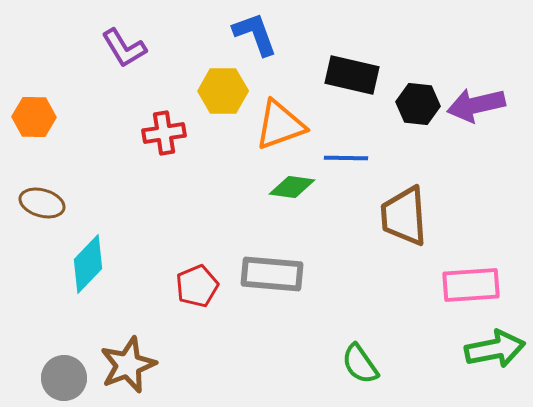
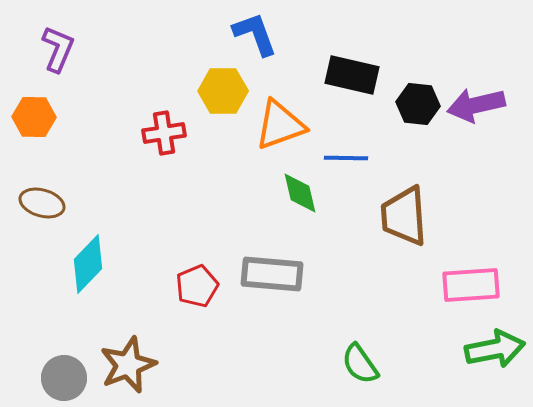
purple L-shape: moved 66 px left, 1 px down; rotated 126 degrees counterclockwise
green diamond: moved 8 px right, 6 px down; rotated 69 degrees clockwise
